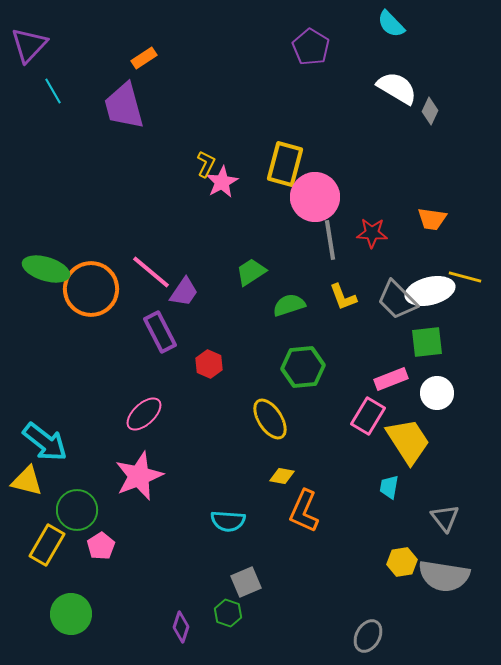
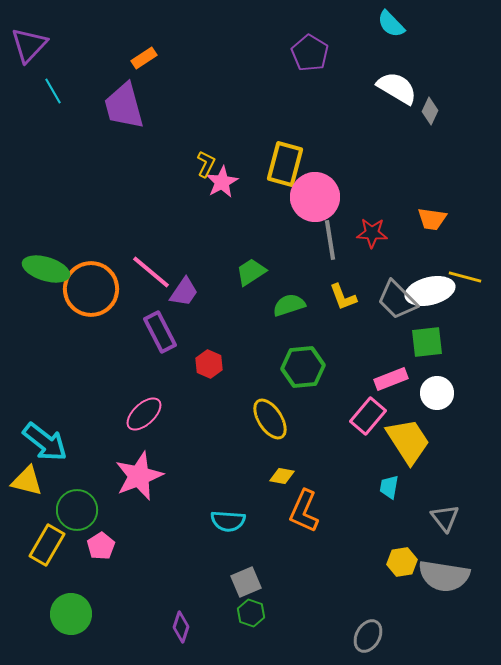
purple pentagon at (311, 47): moved 1 px left, 6 px down
pink rectangle at (368, 416): rotated 9 degrees clockwise
green hexagon at (228, 613): moved 23 px right
